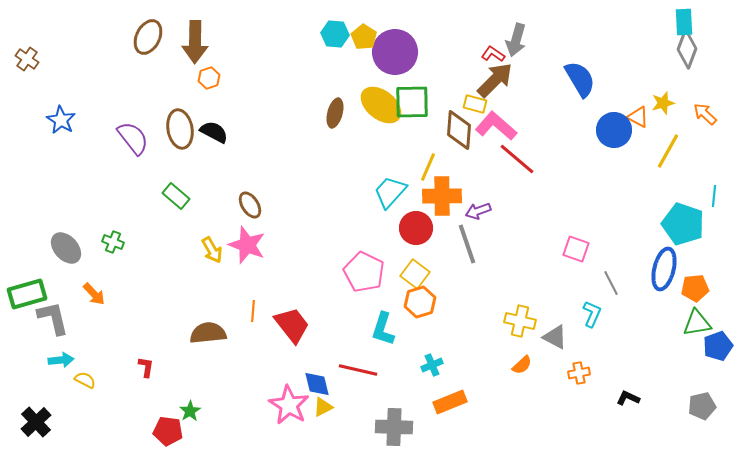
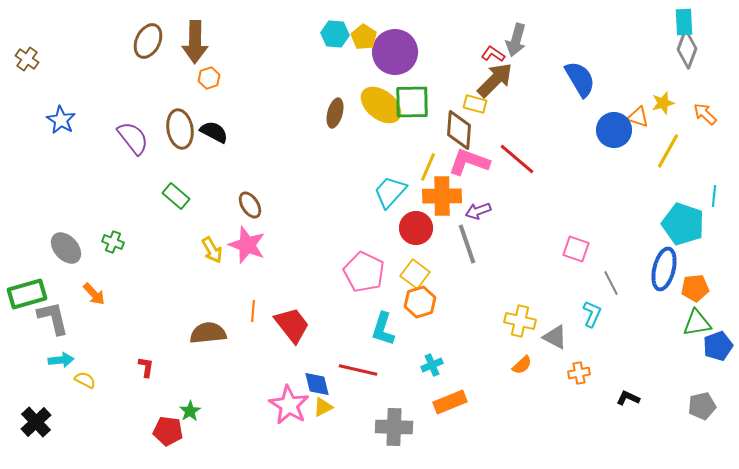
brown ellipse at (148, 37): moved 4 px down
orange triangle at (638, 117): rotated 10 degrees counterclockwise
pink L-shape at (496, 126): moved 27 px left, 36 px down; rotated 21 degrees counterclockwise
